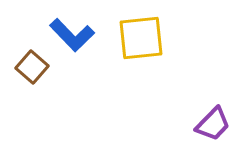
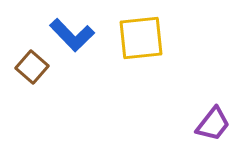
purple trapezoid: rotated 6 degrees counterclockwise
